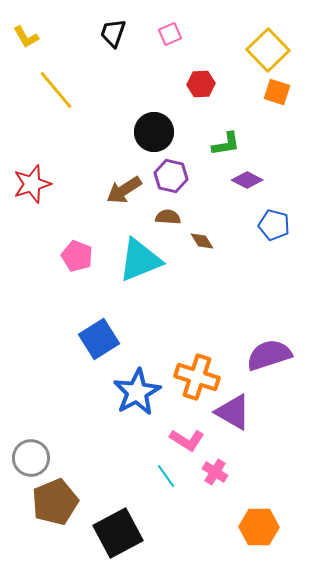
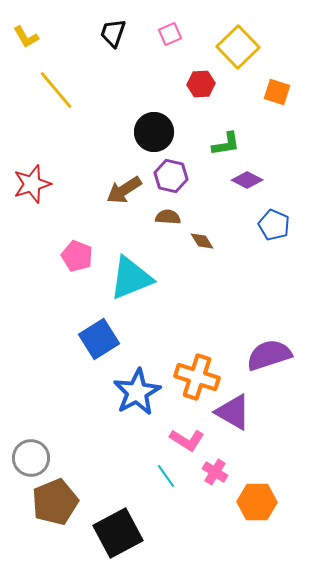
yellow square: moved 30 px left, 3 px up
blue pentagon: rotated 8 degrees clockwise
cyan triangle: moved 9 px left, 18 px down
orange hexagon: moved 2 px left, 25 px up
